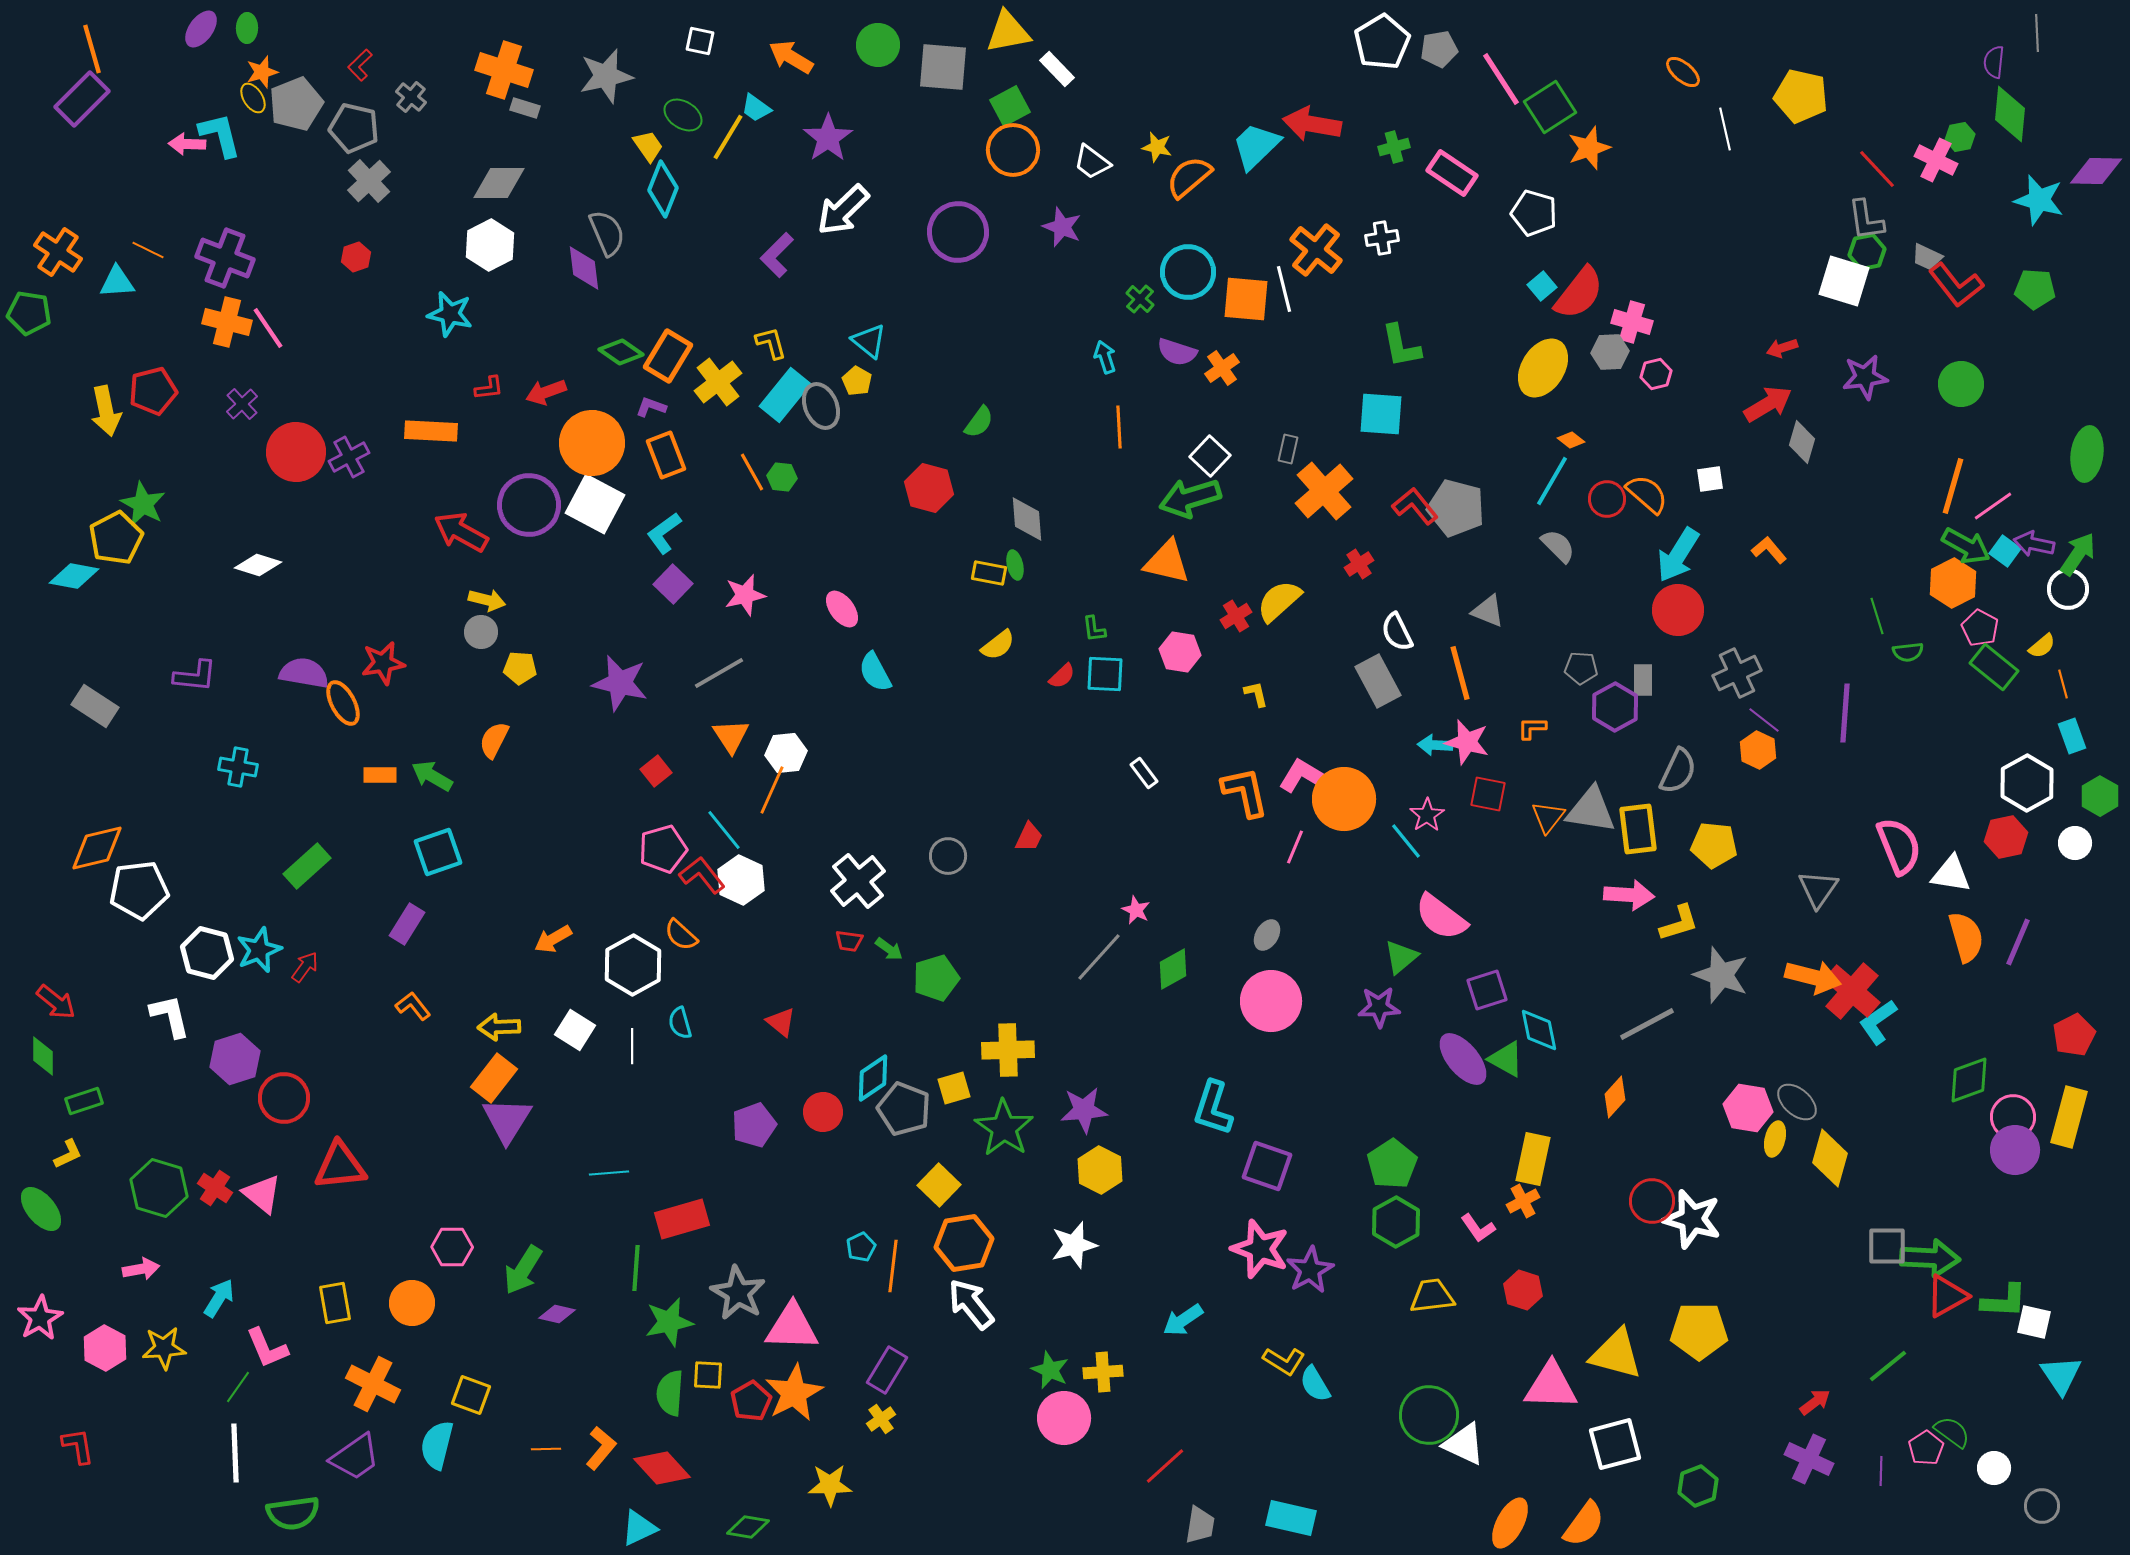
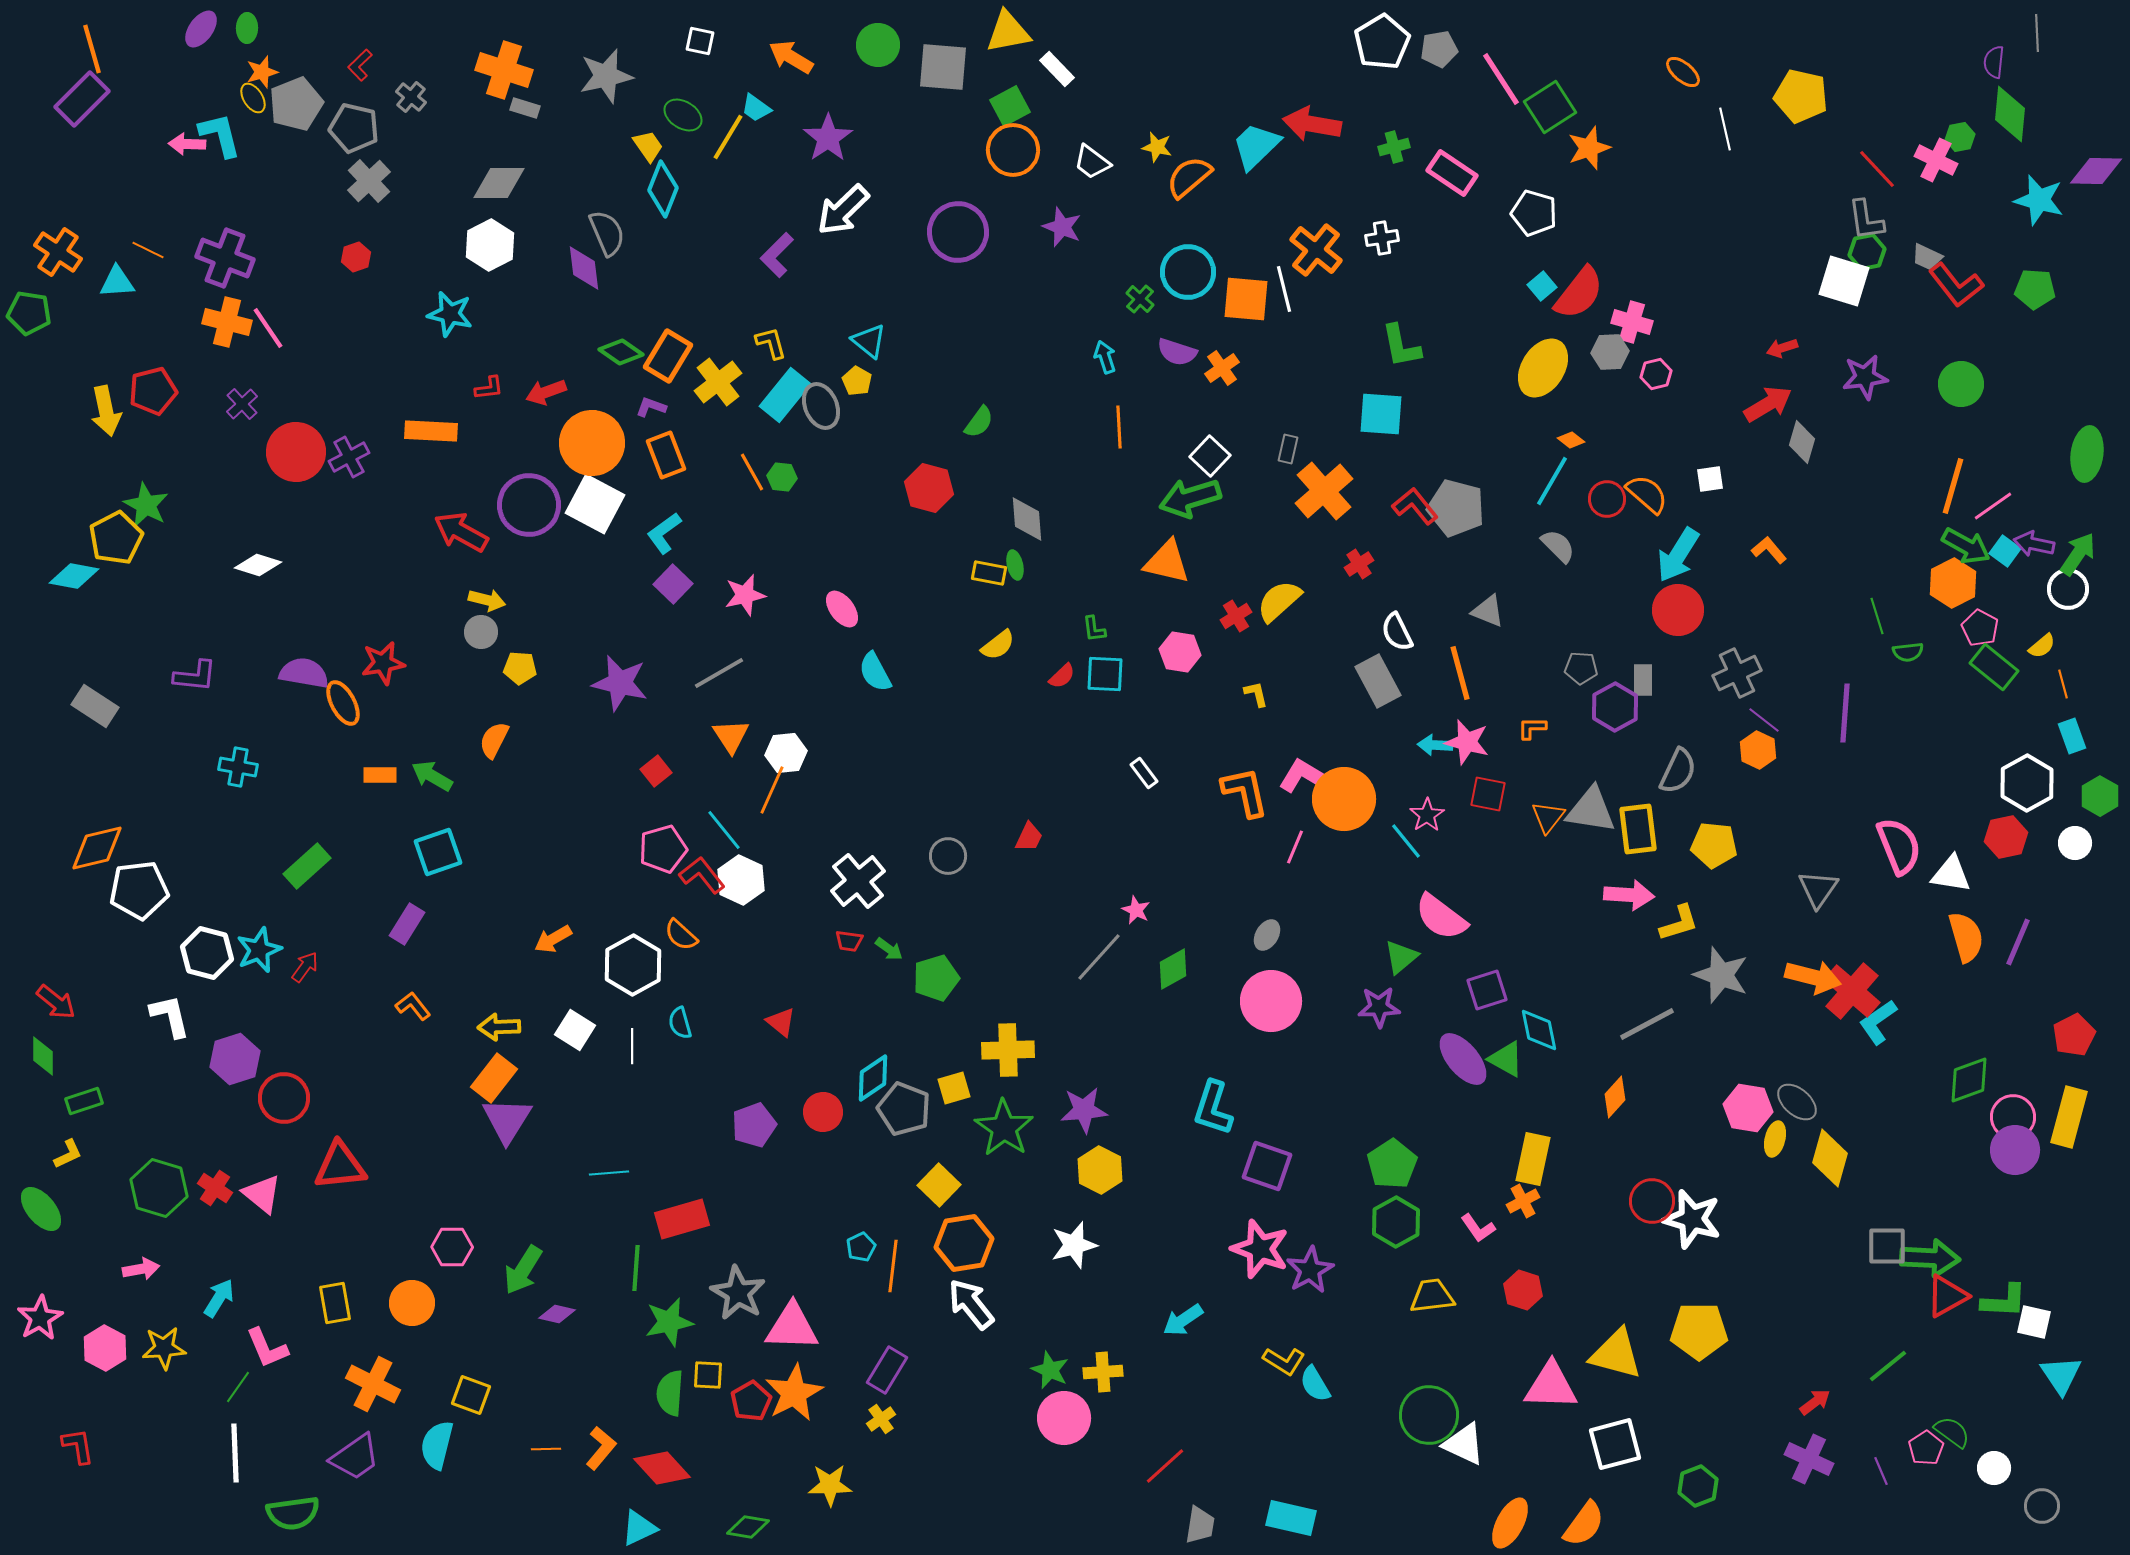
green star at (143, 504): moved 3 px right, 1 px down
purple line at (1881, 1471): rotated 24 degrees counterclockwise
